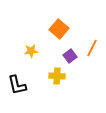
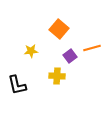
orange line: rotated 48 degrees clockwise
